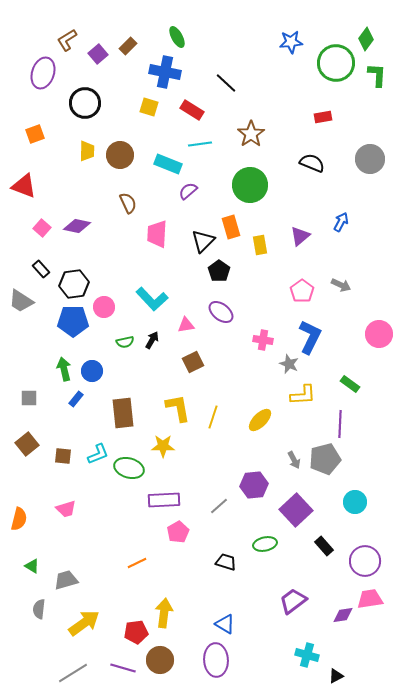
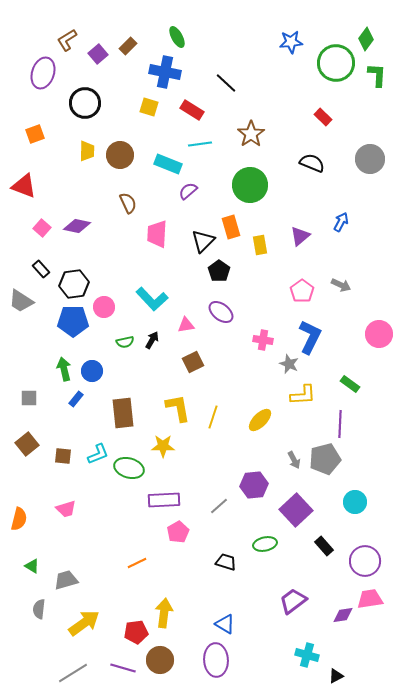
red rectangle at (323, 117): rotated 54 degrees clockwise
